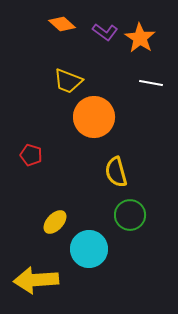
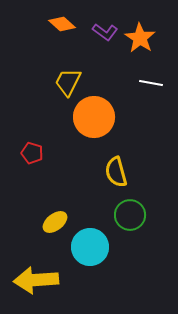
yellow trapezoid: moved 1 px down; rotated 96 degrees clockwise
red pentagon: moved 1 px right, 2 px up
yellow ellipse: rotated 10 degrees clockwise
cyan circle: moved 1 px right, 2 px up
